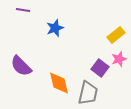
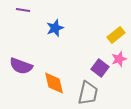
purple semicircle: rotated 25 degrees counterclockwise
orange diamond: moved 5 px left
